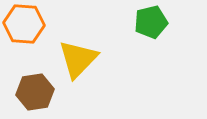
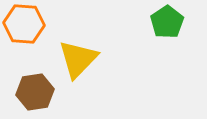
green pentagon: moved 16 px right; rotated 20 degrees counterclockwise
